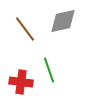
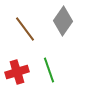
gray diamond: rotated 44 degrees counterclockwise
red cross: moved 4 px left, 10 px up; rotated 25 degrees counterclockwise
